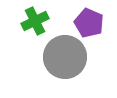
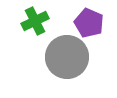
gray circle: moved 2 px right
